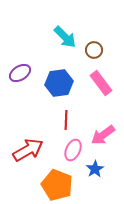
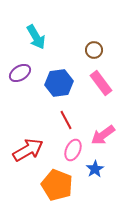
cyan arrow: moved 29 px left; rotated 15 degrees clockwise
red line: rotated 30 degrees counterclockwise
